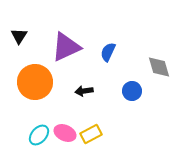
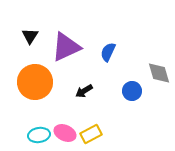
black triangle: moved 11 px right
gray diamond: moved 6 px down
black arrow: rotated 24 degrees counterclockwise
cyan ellipse: rotated 40 degrees clockwise
